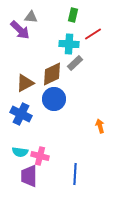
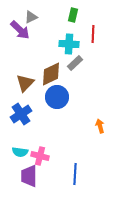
gray triangle: rotated 32 degrees counterclockwise
red line: rotated 54 degrees counterclockwise
brown diamond: moved 1 px left
brown triangle: rotated 18 degrees counterclockwise
blue circle: moved 3 px right, 2 px up
blue cross: rotated 30 degrees clockwise
